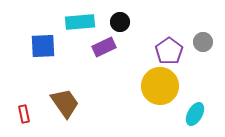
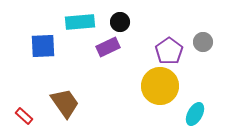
purple rectangle: moved 4 px right
red rectangle: moved 2 px down; rotated 36 degrees counterclockwise
